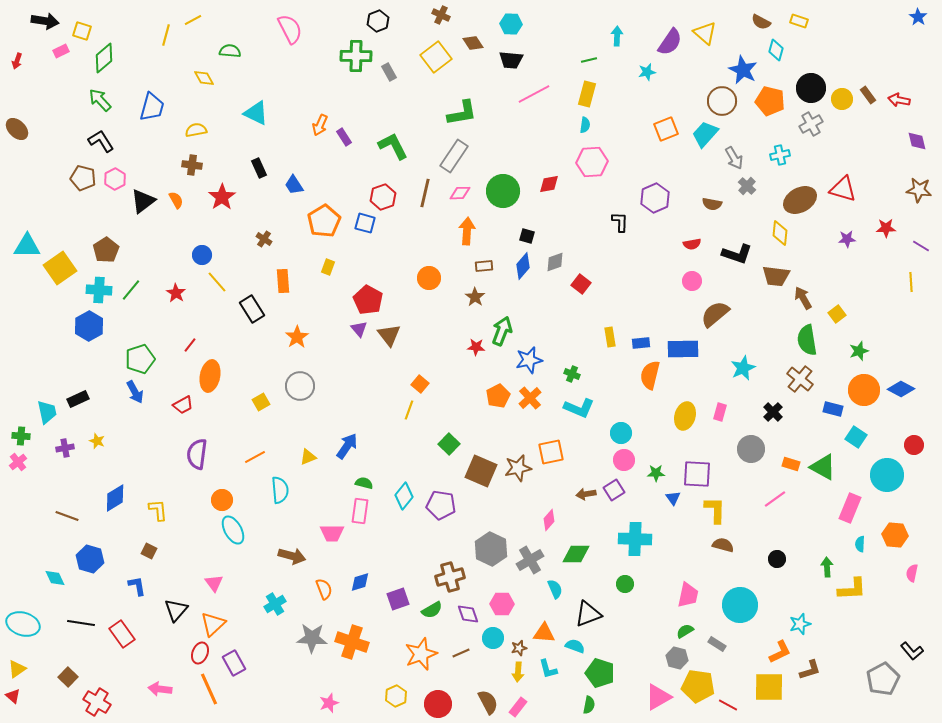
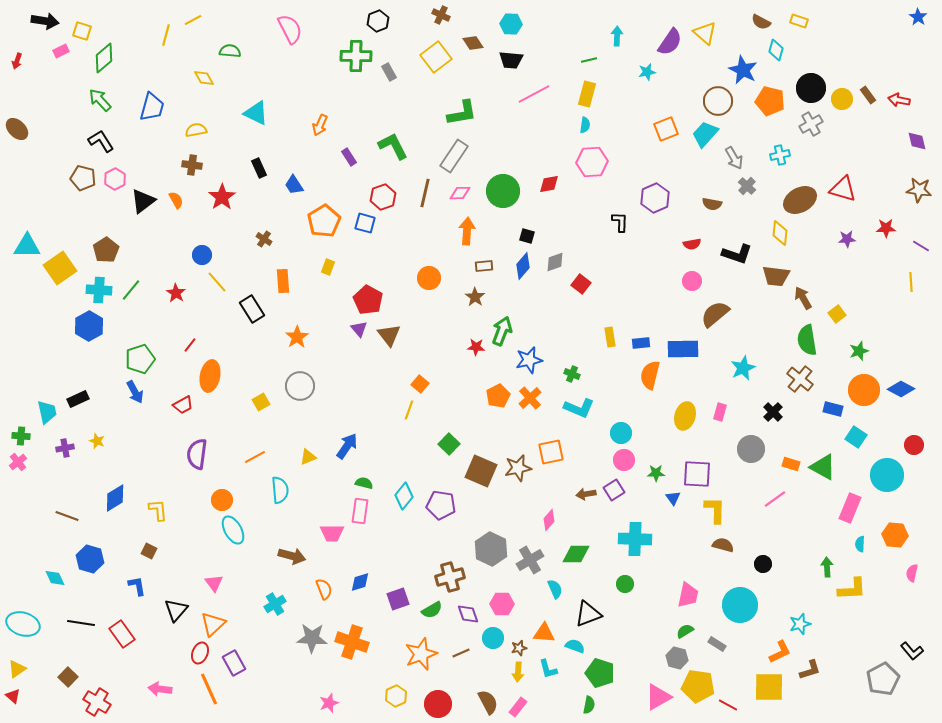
brown circle at (722, 101): moved 4 px left
purple rectangle at (344, 137): moved 5 px right, 20 px down
black circle at (777, 559): moved 14 px left, 5 px down
